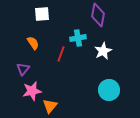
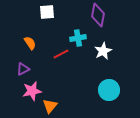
white square: moved 5 px right, 2 px up
orange semicircle: moved 3 px left
red line: rotated 42 degrees clockwise
purple triangle: rotated 24 degrees clockwise
